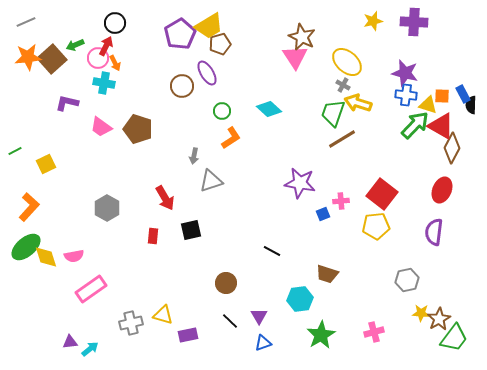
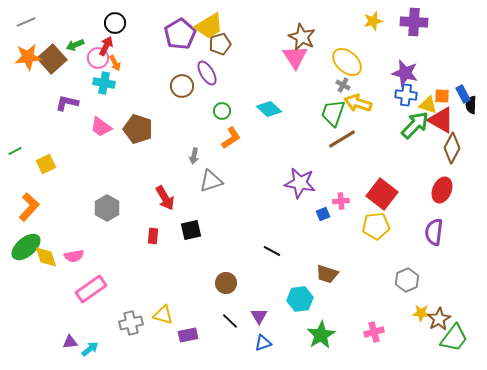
red triangle at (441, 126): moved 6 px up
gray hexagon at (407, 280): rotated 10 degrees counterclockwise
